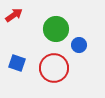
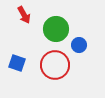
red arrow: moved 10 px right; rotated 96 degrees clockwise
red circle: moved 1 px right, 3 px up
